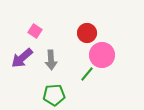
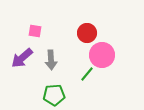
pink square: rotated 24 degrees counterclockwise
